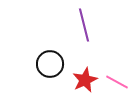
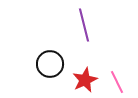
pink line: rotated 35 degrees clockwise
